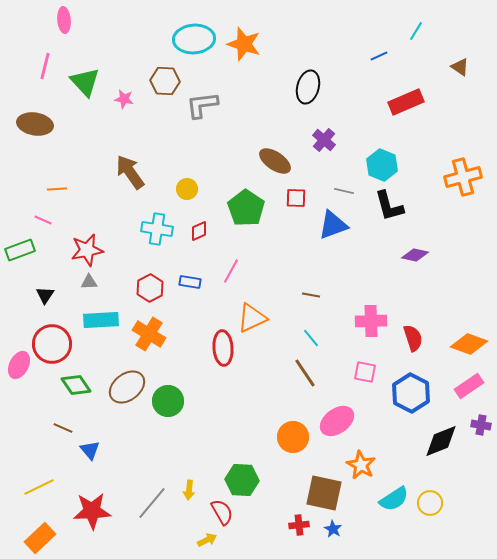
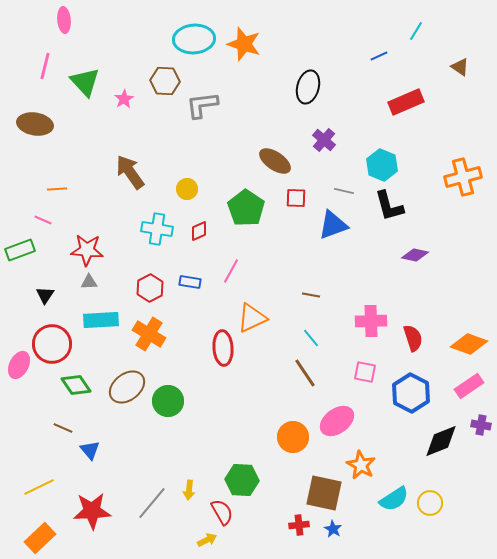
pink star at (124, 99): rotated 30 degrees clockwise
red star at (87, 250): rotated 16 degrees clockwise
